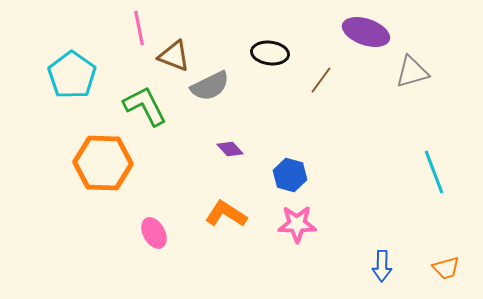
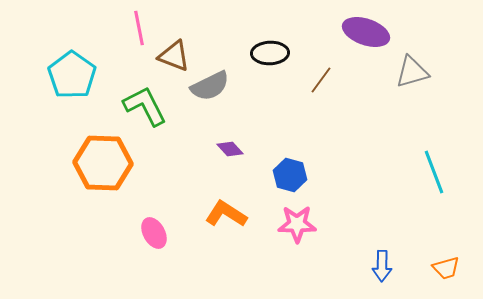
black ellipse: rotated 9 degrees counterclockwise
